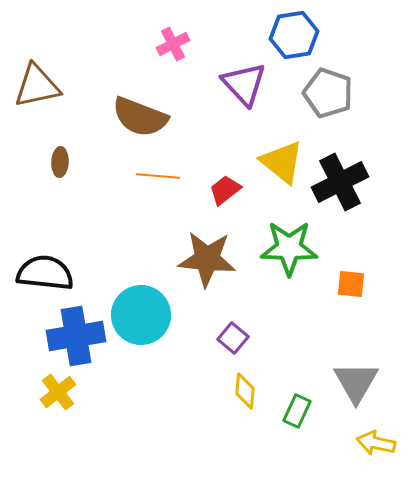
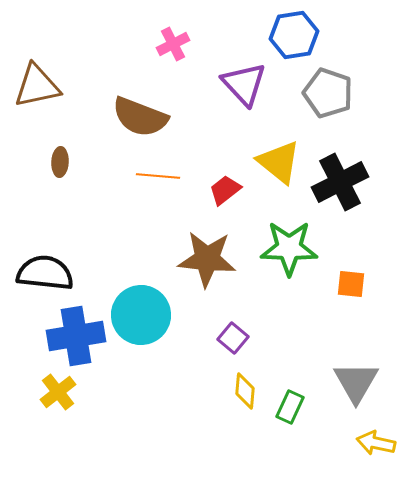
yellow triangle: moved 3 px left
green rectangle: moved 7 px left, 4 px up
